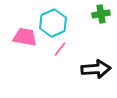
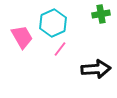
pink trapezoid: moved 3 px left; rotated 50 degrees clockwise
